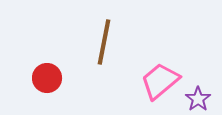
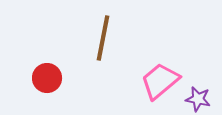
brown line: moved 1 px left, 4 px up
purple star: rotated 25 degrees counterclockwise
